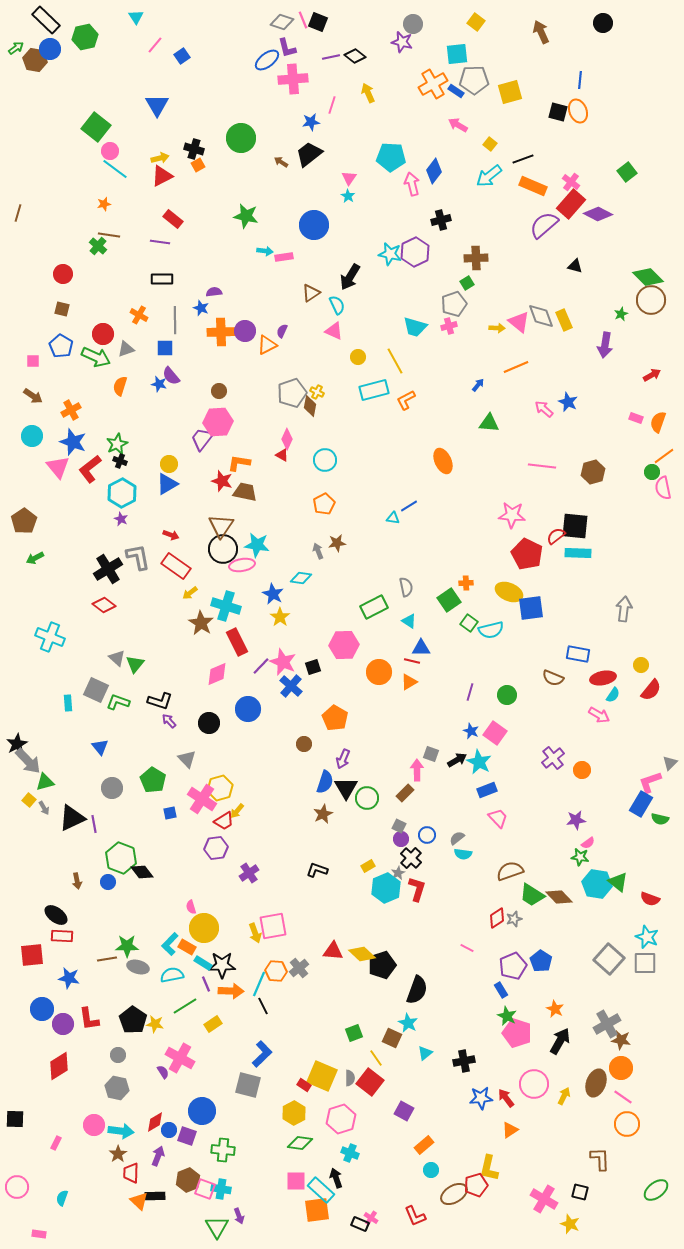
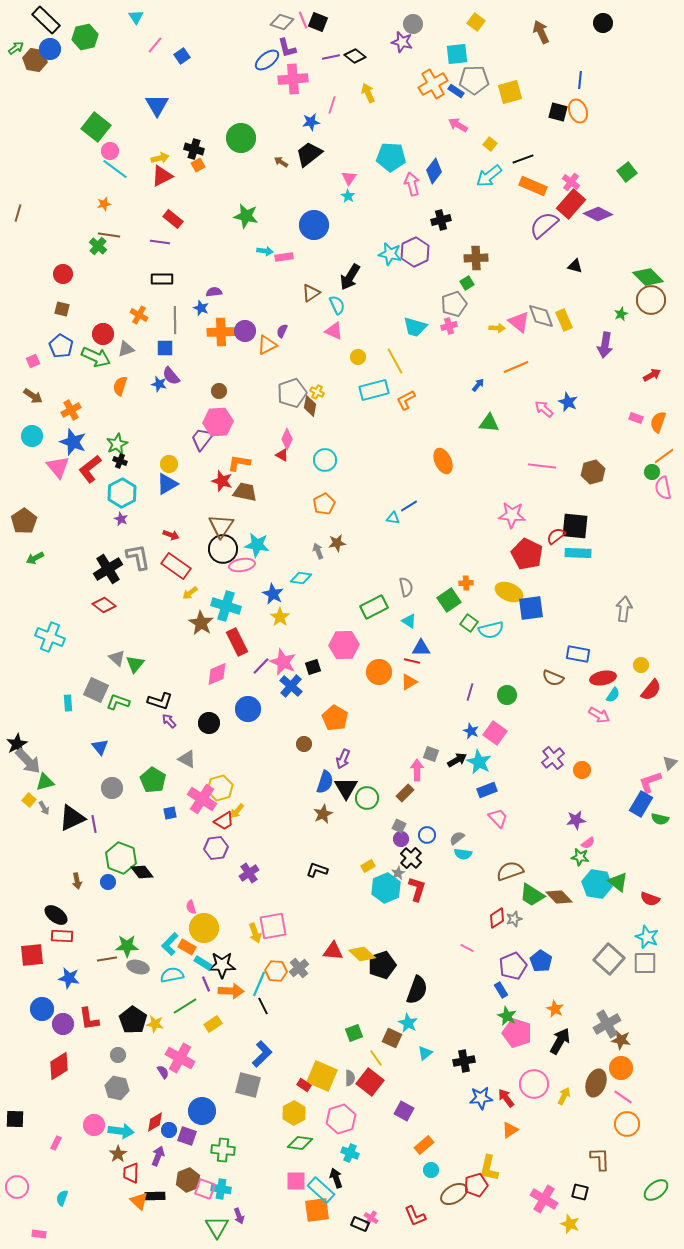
pink square at (33, 361): rotated 24 degrees counterclockwise
gray triangle at (187, 759): rotated 18 degrees counterclockwise
